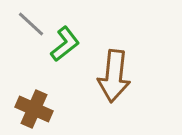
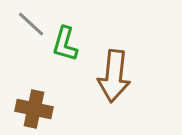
green L-shape: rotated 144 degrees clockwise
brown cross: rotated 12 degrees counterclockwise
